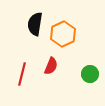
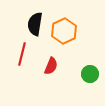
orange hexagon: moved 1 px right, 3 px up
red line: moved 20 px up
